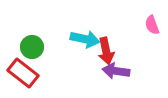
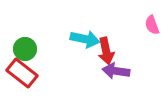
green circle: moved 7 px left, 2 px down
red rectangle: moved 1 px left
